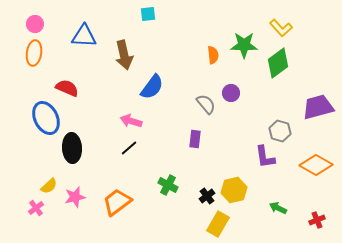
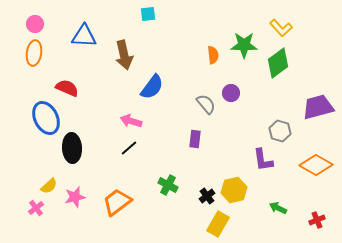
purple L-shape: moved 2 px left, 3 px down
